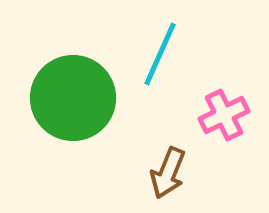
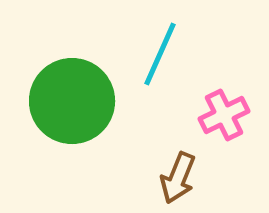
green circle: moved 1 px left, 3 px down
brown arrow: moved 10 px right, 5 px down
